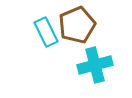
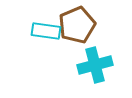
cyan rectangle: moved 1 px up; rotated 56 degrees counterclockwise
